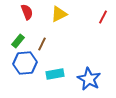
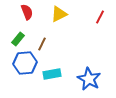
red line: moved 3 px left
green rectangle: moved 2 px up
cyan rectangle: moved 3 px left
